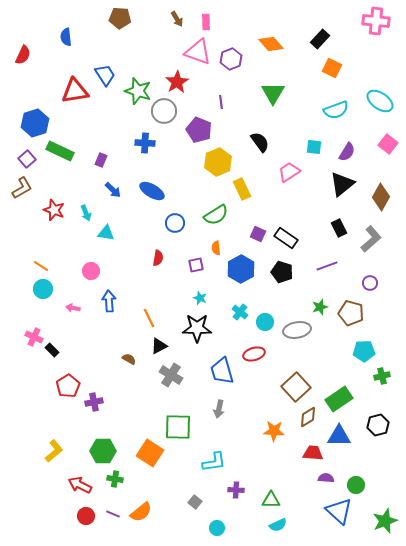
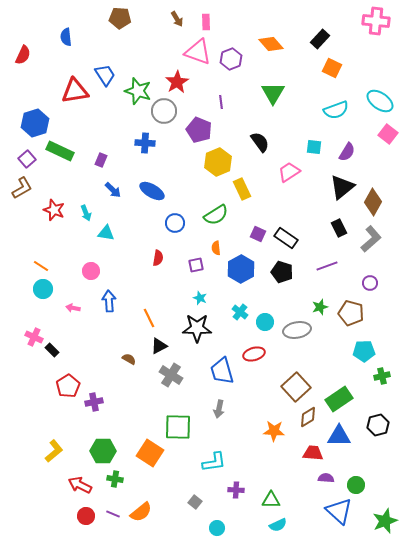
pink square at (388, 144): moved 10 px up
black triangle at (342, 184): moved 3 px down
brown diamond at (381, 197): moved 8 px left, 5 px down
